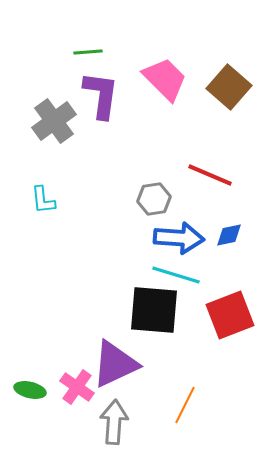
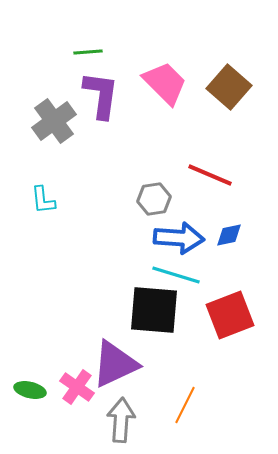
pink trapezoid: moved 4 px down
gray arrow: moved 7 px right, 2 px up
